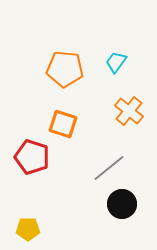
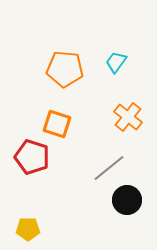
orange cross: moved 1 px left, 6 px down
orange square: moved 6 px left
black circle: moved 5 px right, 4 px up
